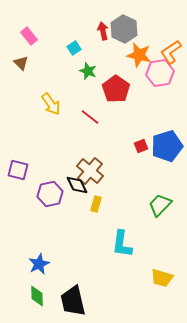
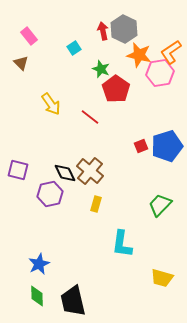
green star: moved 13 px right, 2 px up
black diamond: moved 12 px left, 12 px up
